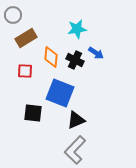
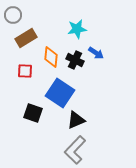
blue square: rotated 12 degrees clockwise
black square: rotated 12 degrees clockwise
